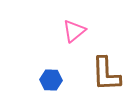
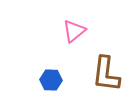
brown L-shape: rotated 9 degrees clockwise
